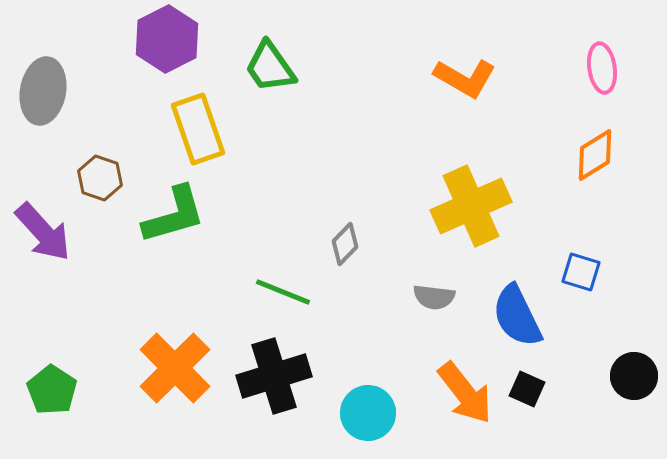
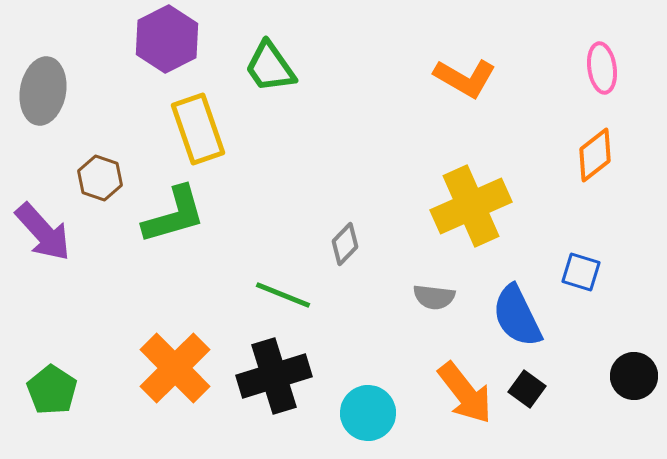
orange diamond: rotated 6 degrees counterclockwise
green line: moved 3 px down
black square: rotated 12 degrees clockwise
